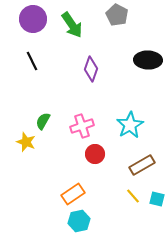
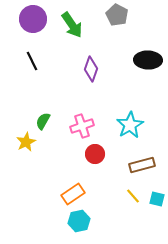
yellow star: rotated 24 degrees clockwise
brown rectangle: rotated 15 degrees clockwise
